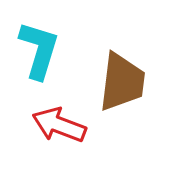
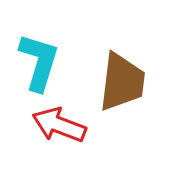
cyan L-shape: moved 12 px down
